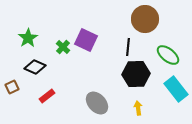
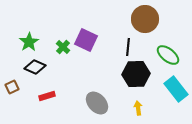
green star: moved 1 px right, 4 px down
red rectangle: rotated 21 degrees clockwise
